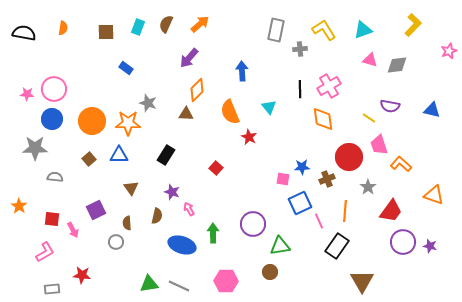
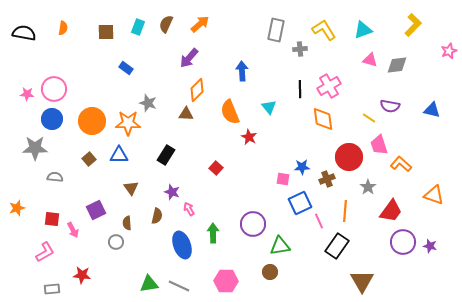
orange star at (19, 206): moved 2 px left, 2 px down; rotated 21 degrees clockwise
blue ellipse at (182, 245): rotated 52 degrees clockwise
